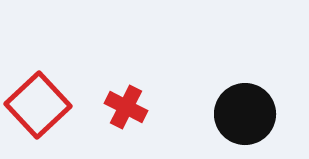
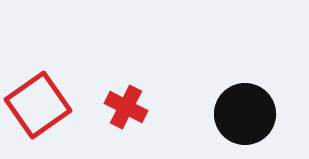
red square: rotated 8 degrees clockwise
